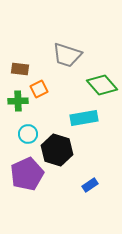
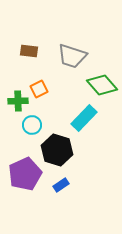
gray trapezoid: moved 5 px right, 1 px down
brown rectangle: moved 9 px right, 18 px up
cyan rectangle: rotated 36 degrees counterclockwise
cyan circle: moved 4 px right, 9 px up
purple pentagon: moved 2 px left
blue rectangle: moved 29 px left
